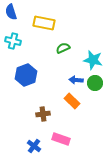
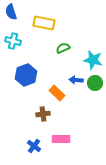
orange rectangle: moved 15 px left, 8 px up
pink rectangle: rotated 18 degrees counterclockwise
